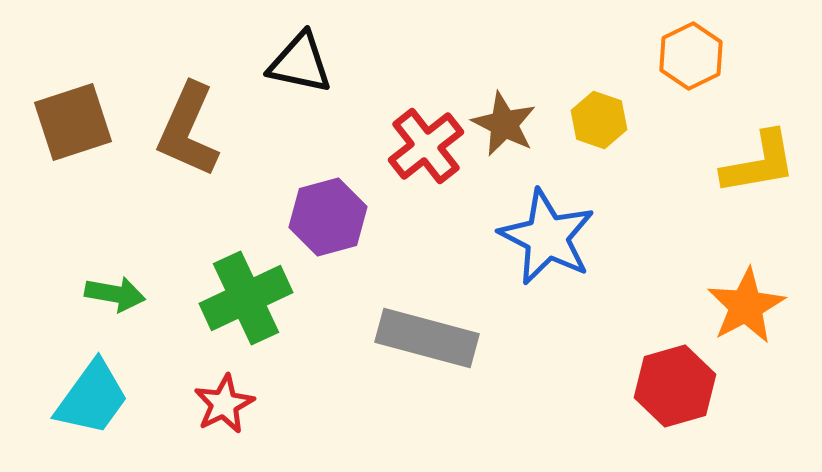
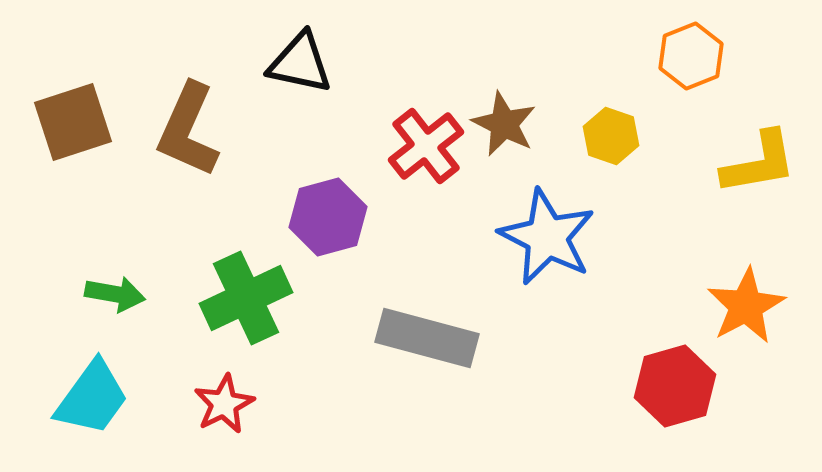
orange hexagon: rotated 4 degrees clockwise
yellow hexagon: moved 12 px right, 16 px down
